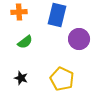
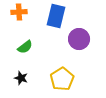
blue rectangle: moved 1 px left, 1 px down
green semicircle: moved 5 px down
yellow pentagon: rotated 15 degrees clockwise
